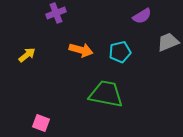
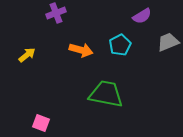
cyan pentagon: moved 7 px up; rotated 15 degrees counterclockwise
